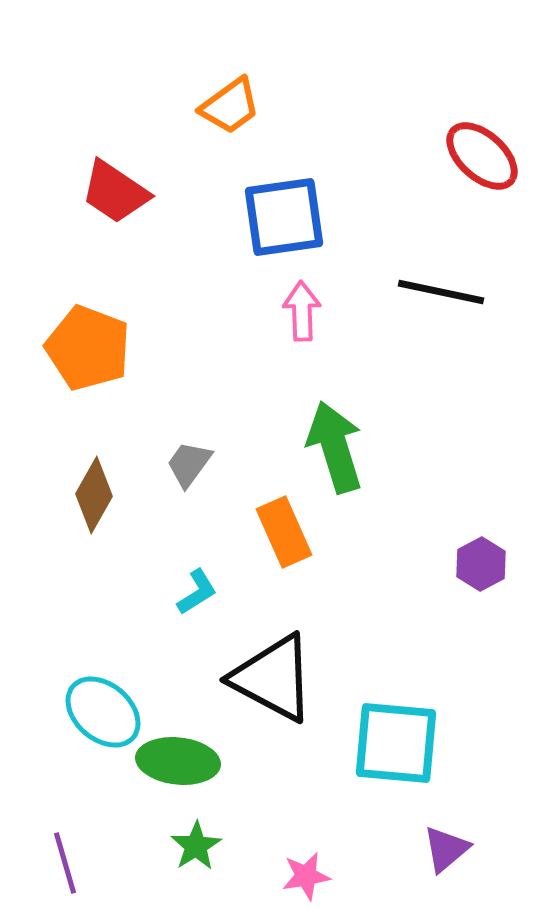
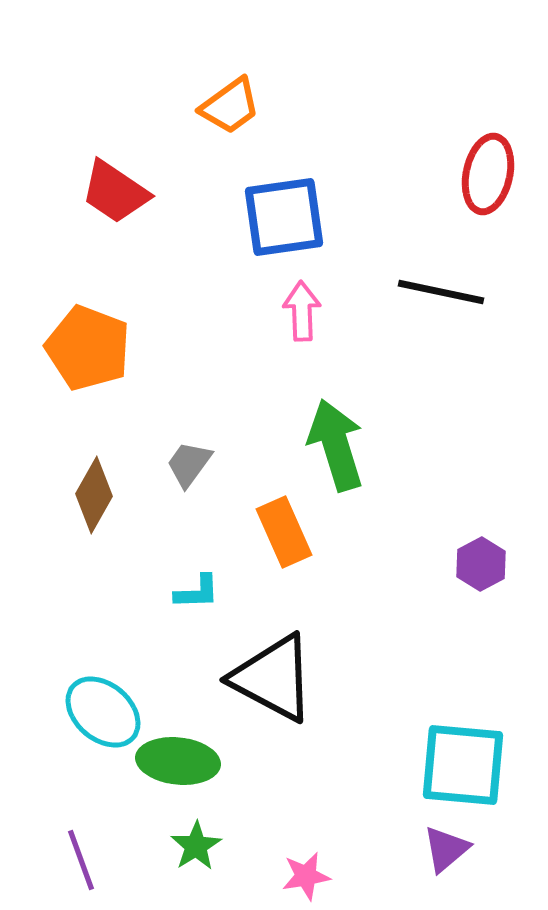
red ellipse: moved 6 px right, 18 px down; rotated 60 degrees clockwise
green arrow: moved 1 px right, 2 px up
cyan L-shape: rotated 30 degrees clockwise
cyan square: moved 67 px right, 22 px down
purple line: moved 16 px right, 3 px up; rotated 4 degrees counterclockwise
